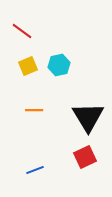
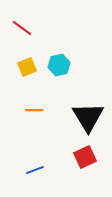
red line: moved 3 px up
yellow square: moved 1 px left, 1 px down
